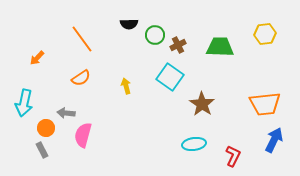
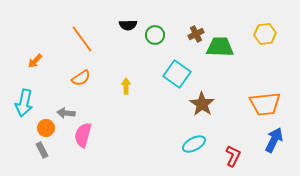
black semicircle: moved 1 px left, 1 px down
brown cross: moved 18 px right, 11 px up
orange arrow: moved 2 px left, 3 px down
cyan square: moved 7 px right, 3 px up
yellow arrow: rotated 14 degrees clockwise
cyan ellipse: rotated 20 degrees counterclockwise
